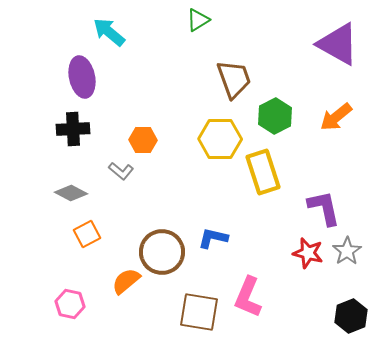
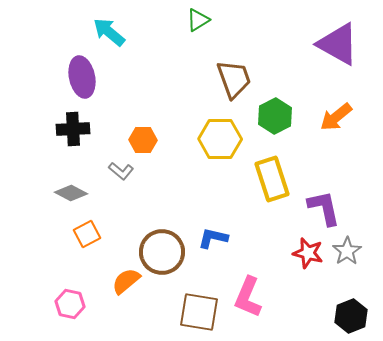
yellow rectangle: moved 9 px right, 7 px down
